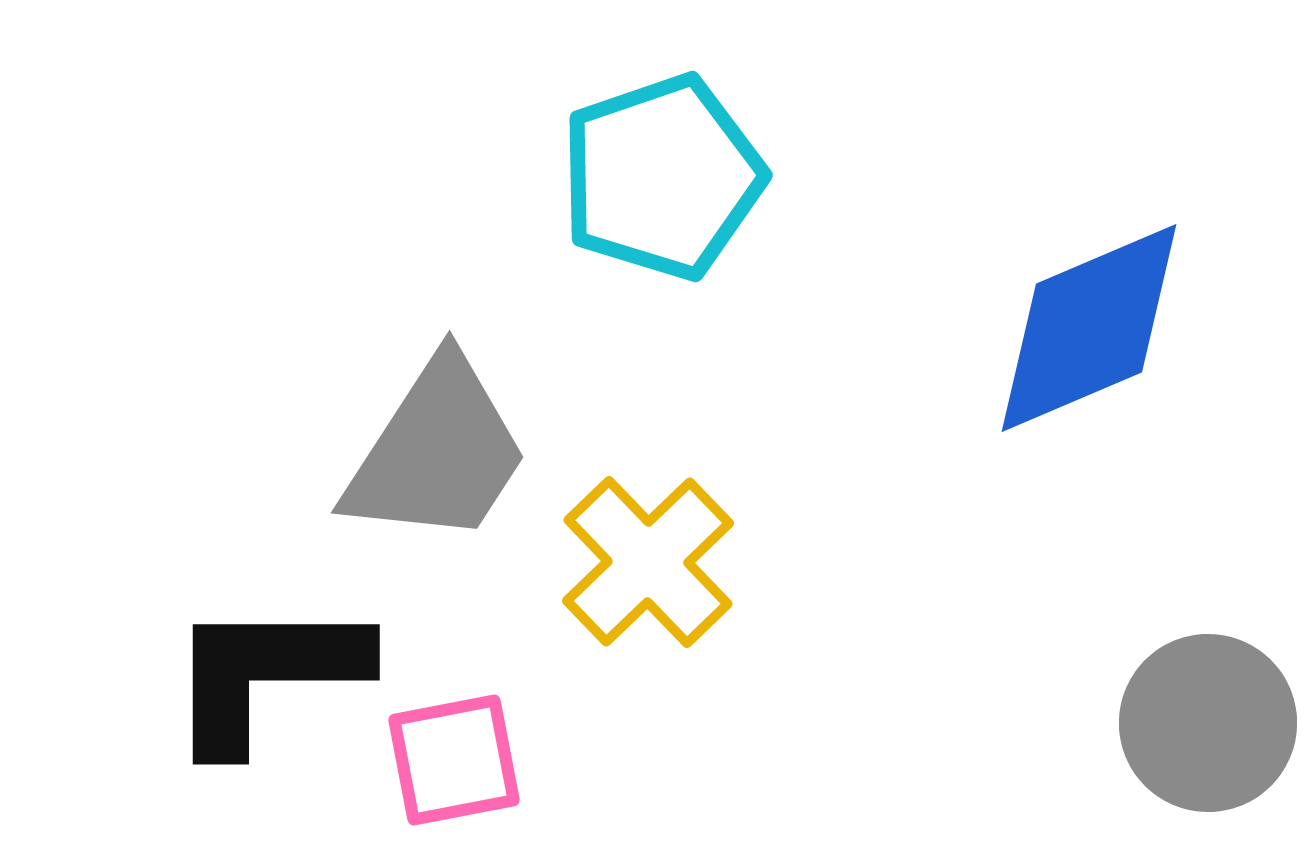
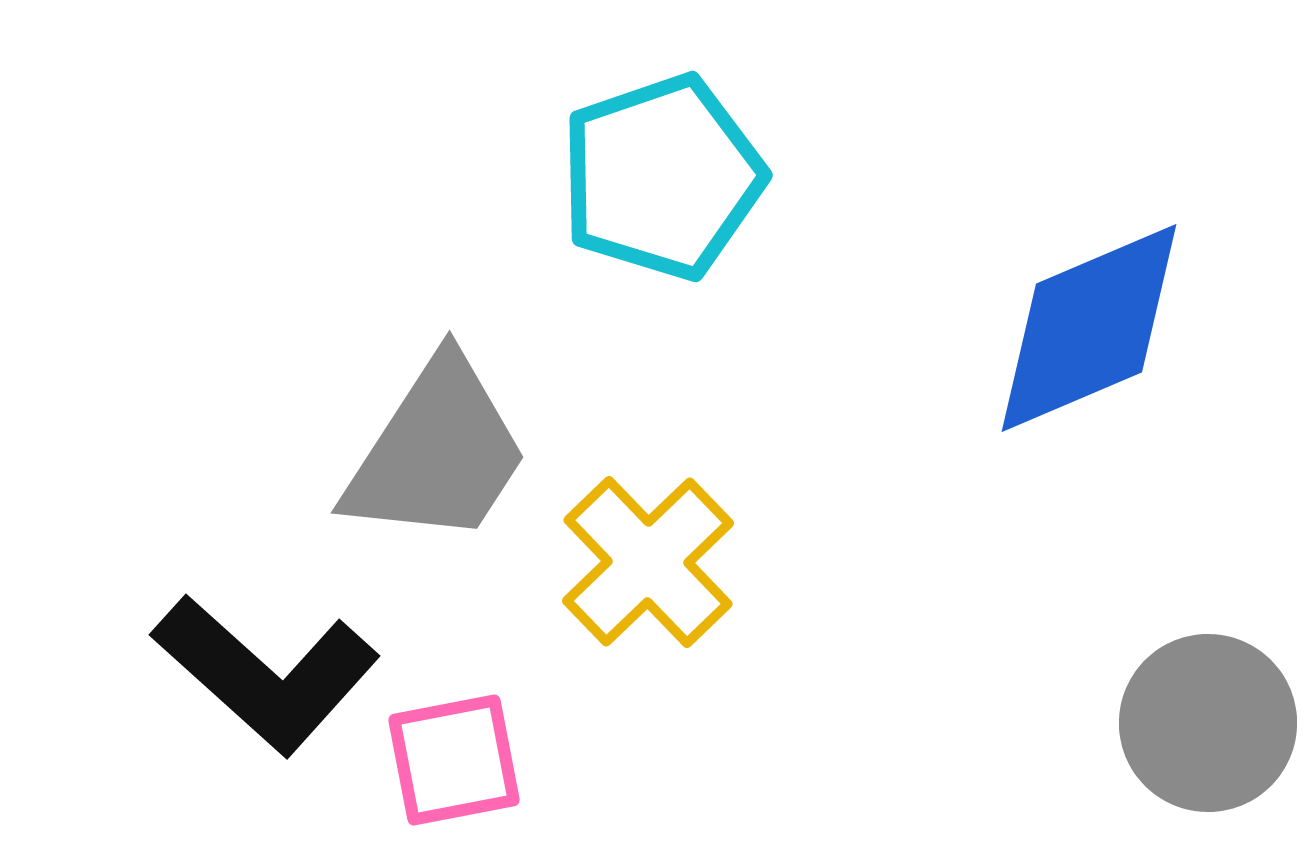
black L-shape: rotated 138 degrees counterclockwise
